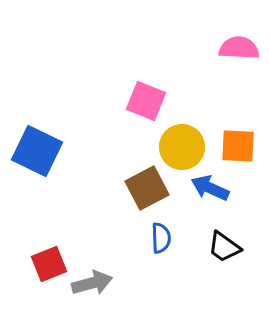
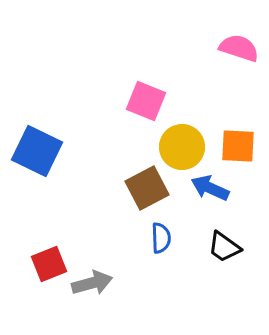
pink semicircle: rotated 15 degrees clockwise
